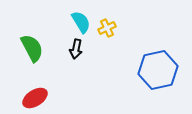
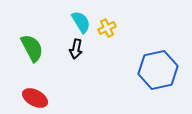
red ellipse: rotated 60 degrees clockwise
